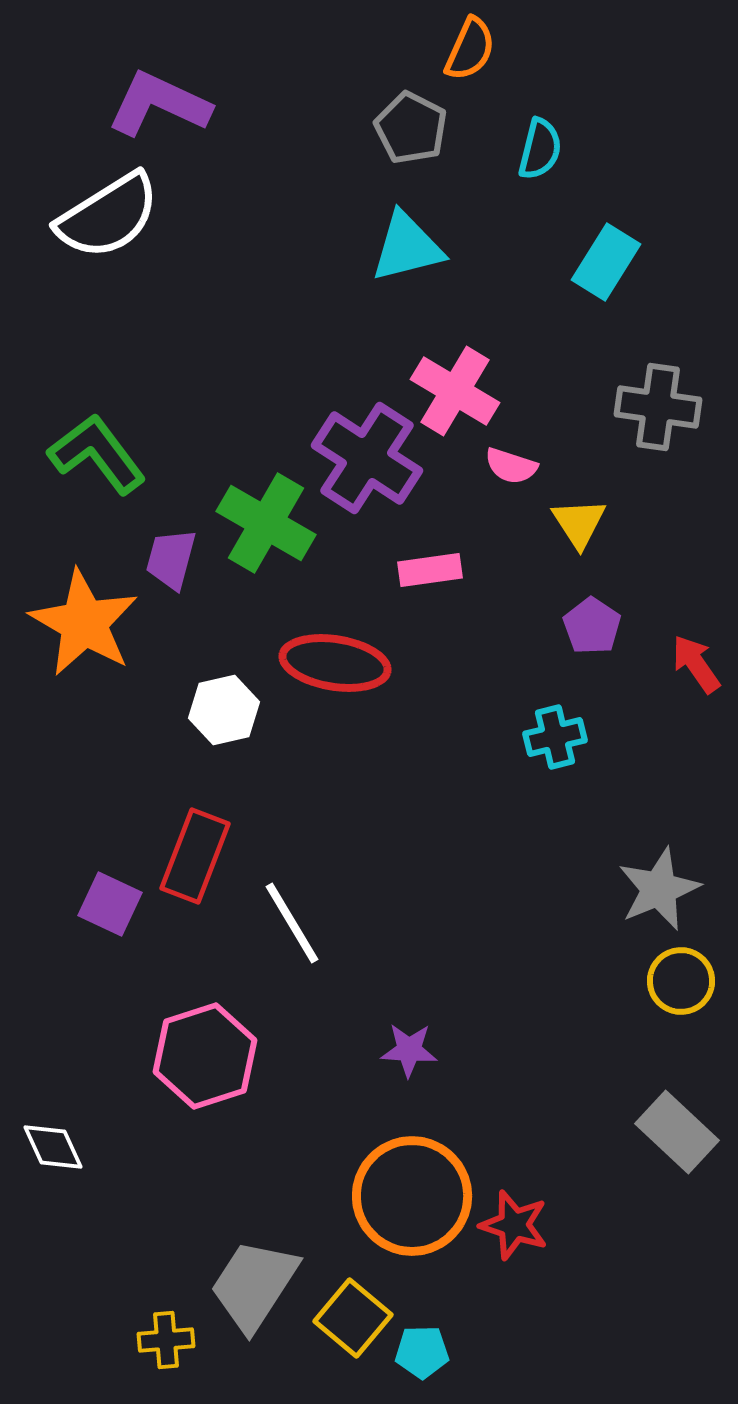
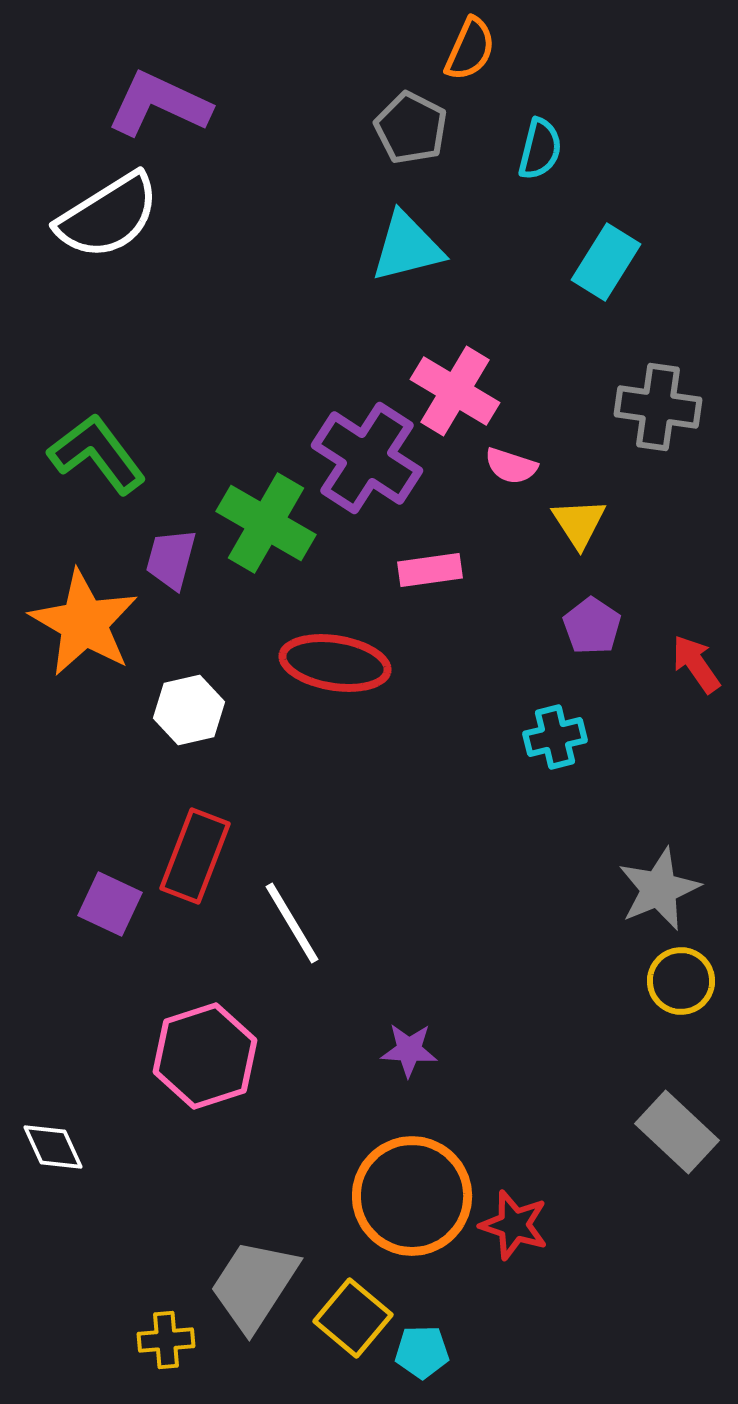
white hexagon: moved 35 px left
